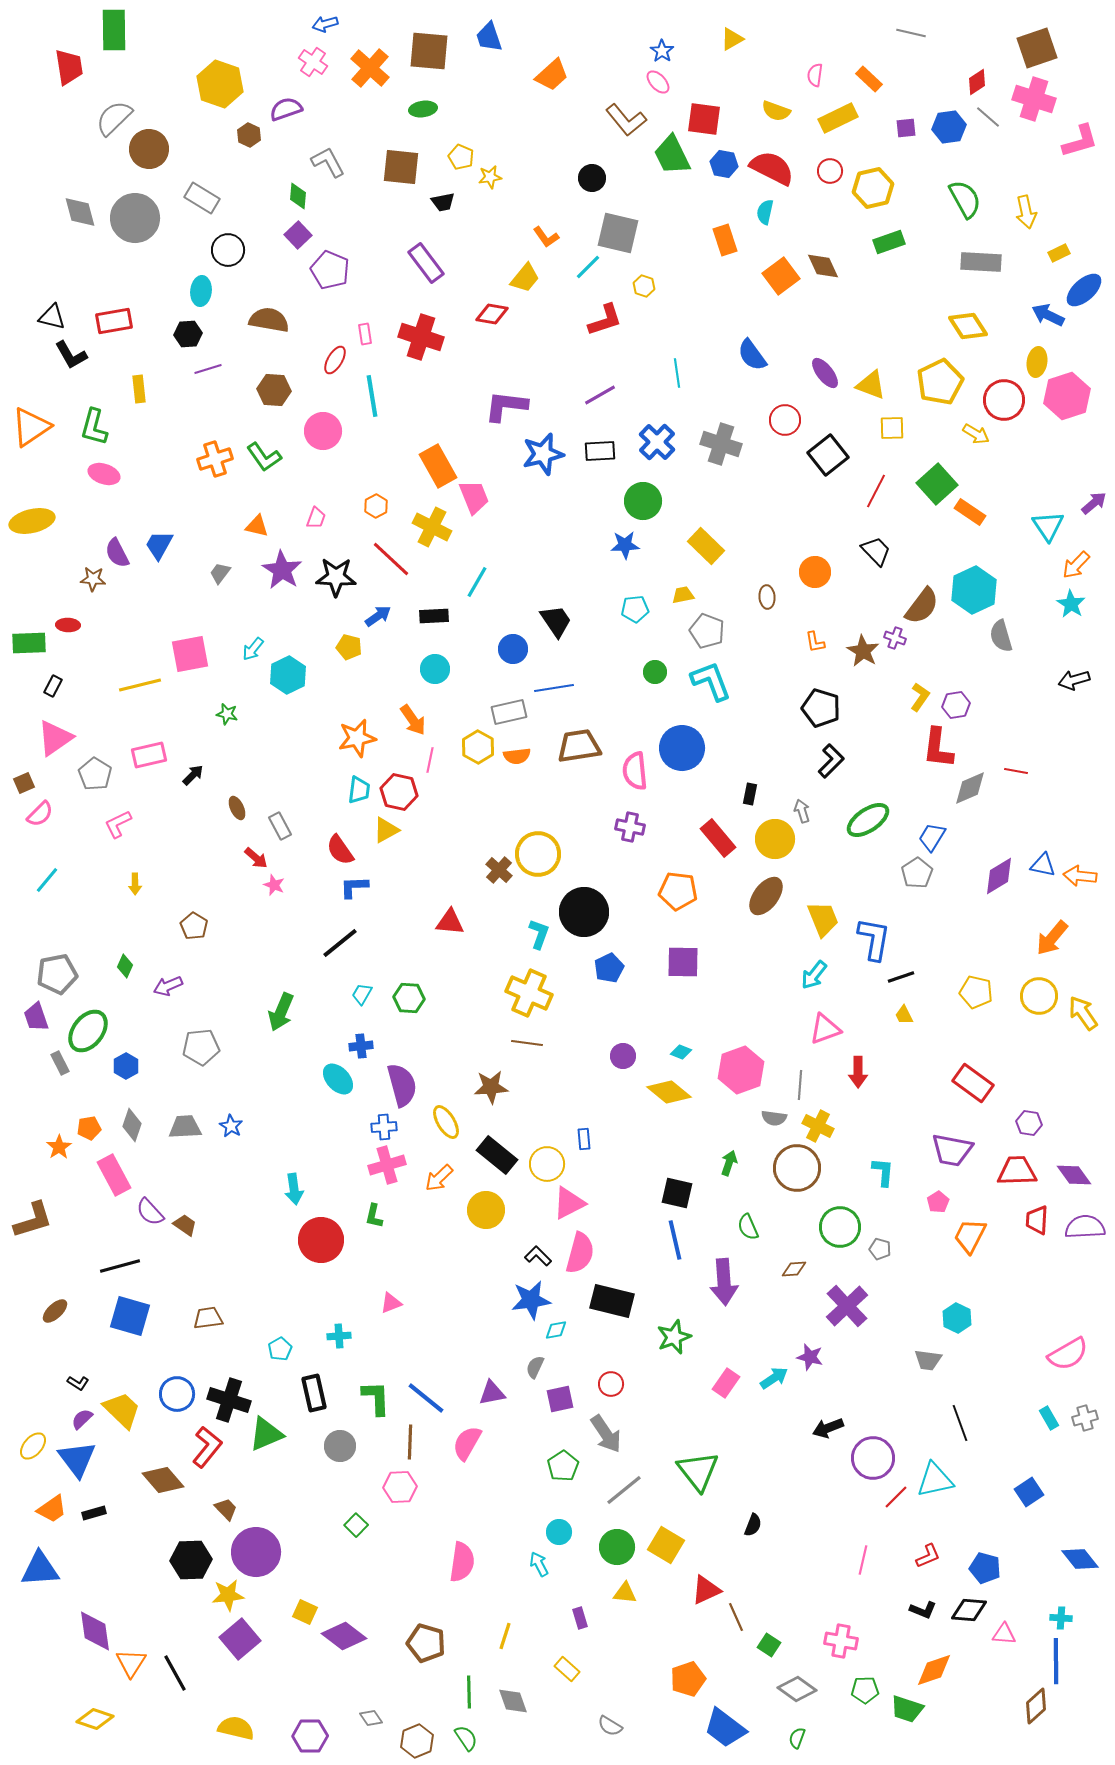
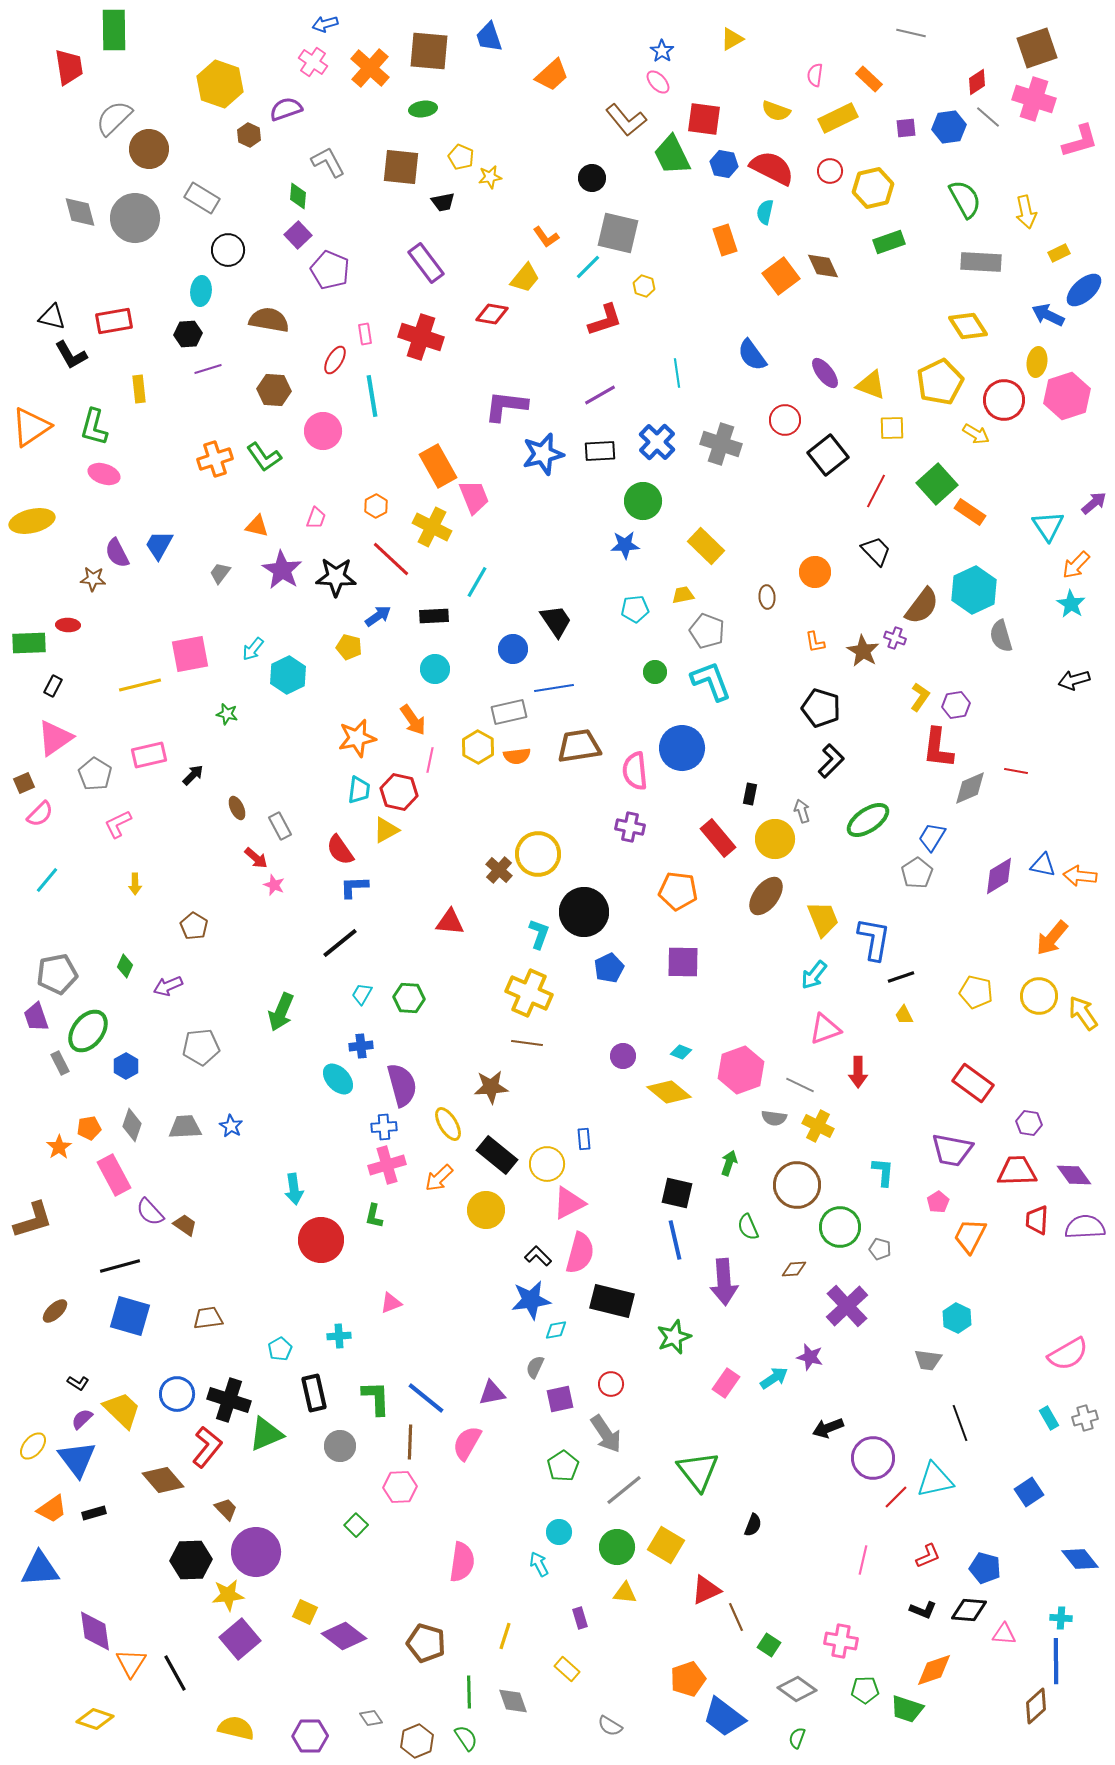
gray line at (800, 1085): rotated 68 degrees counterclockwise
yellow ellipse at (446, 1122): moved 2 px right, 2 px down
brown circle at (797, 1168): moved 17 px down
blue trapezoid at (725, 1728): moved 1 px left, 11 px up
